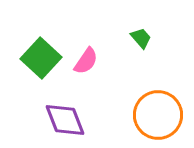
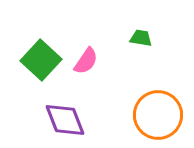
green trapezoid: rotated 40 degrees counterclockwise
green square: moved 2 px down
